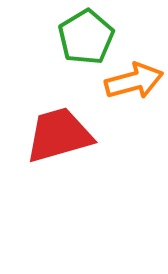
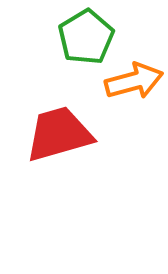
red trapezoid: moved 1 px up
